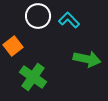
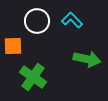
white circle: moved 1 px left, 5 px down
cyan L-shape: moved 3 px right
orange square: rotated 36 degrees clockwise
